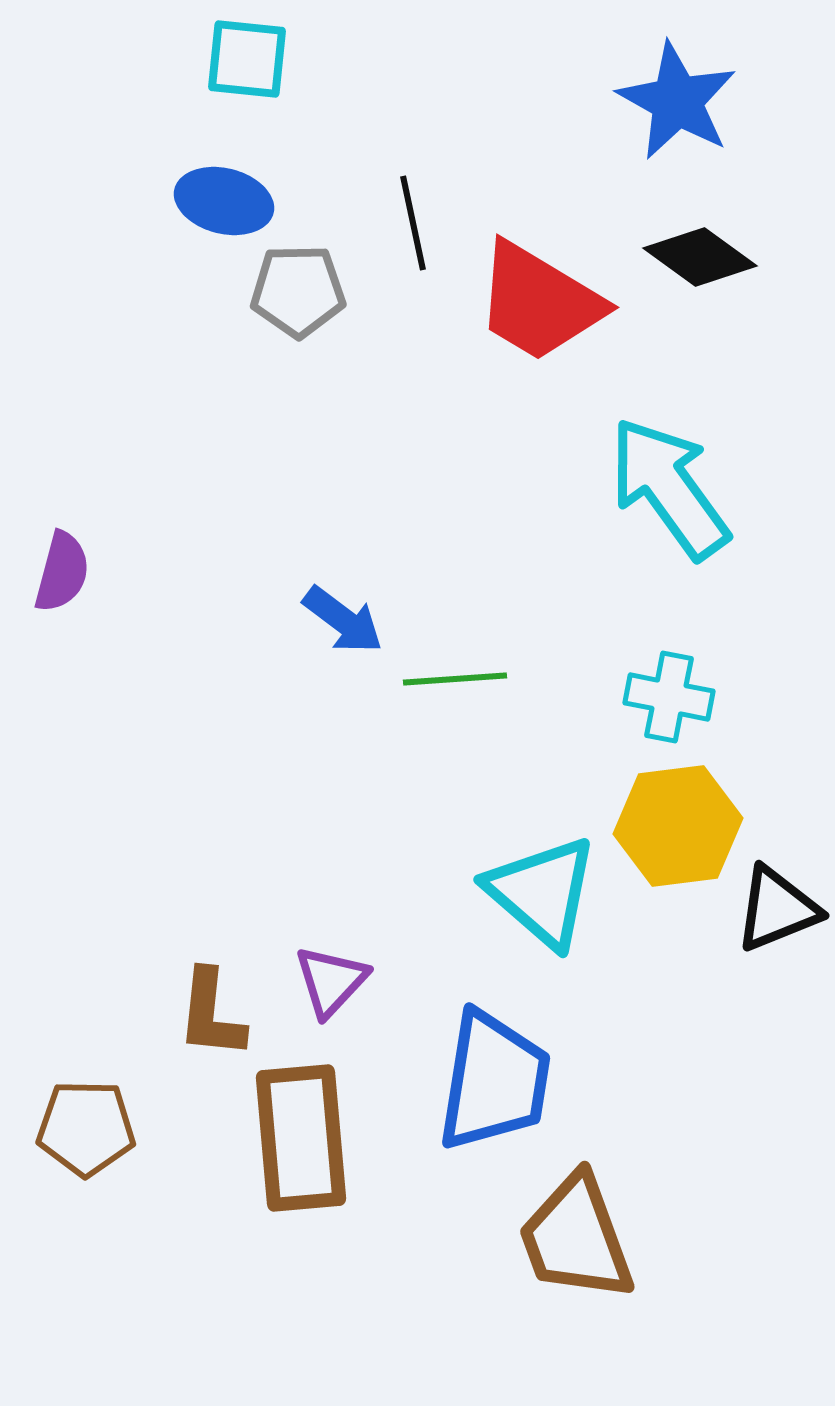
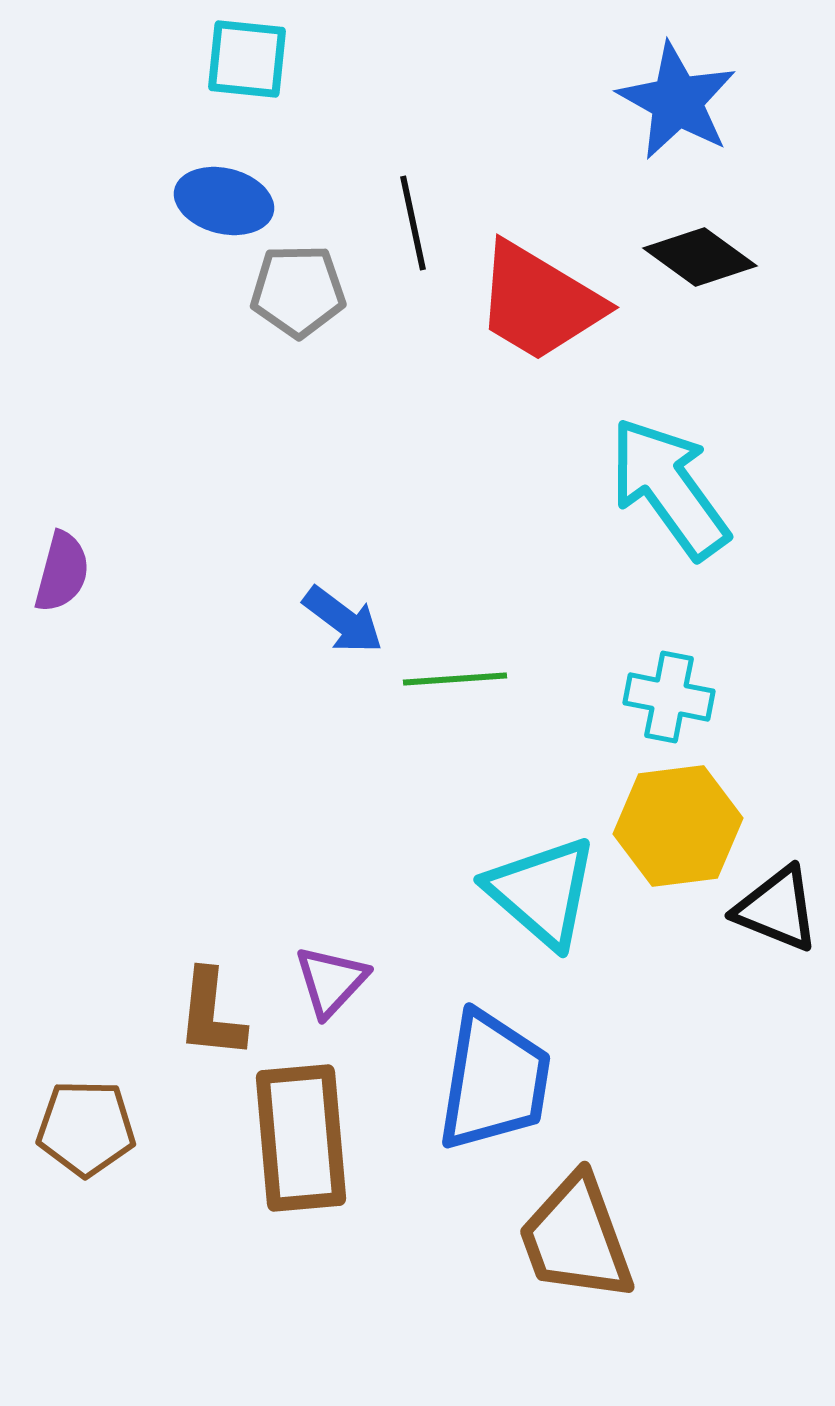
black triangle: rotated 44 degrees clockwise
